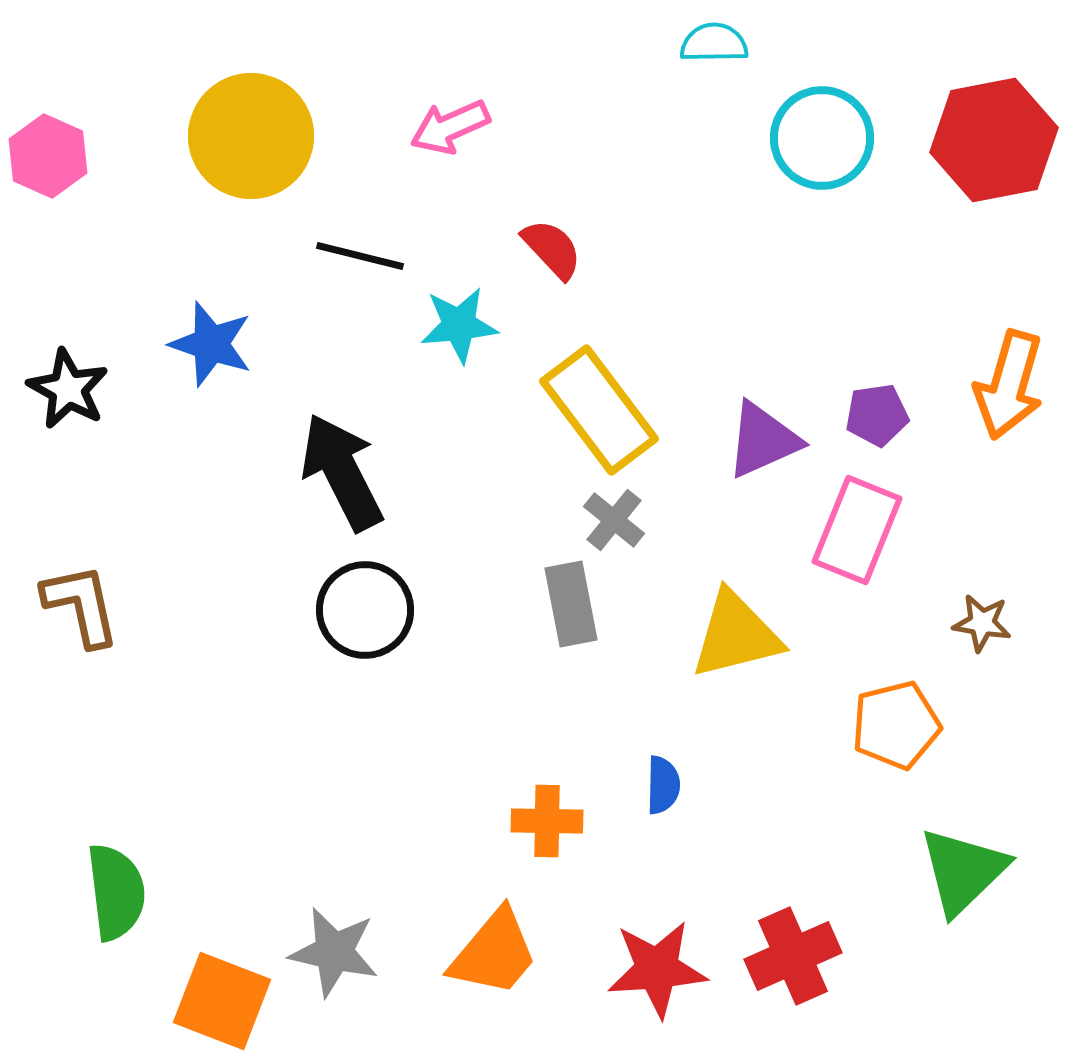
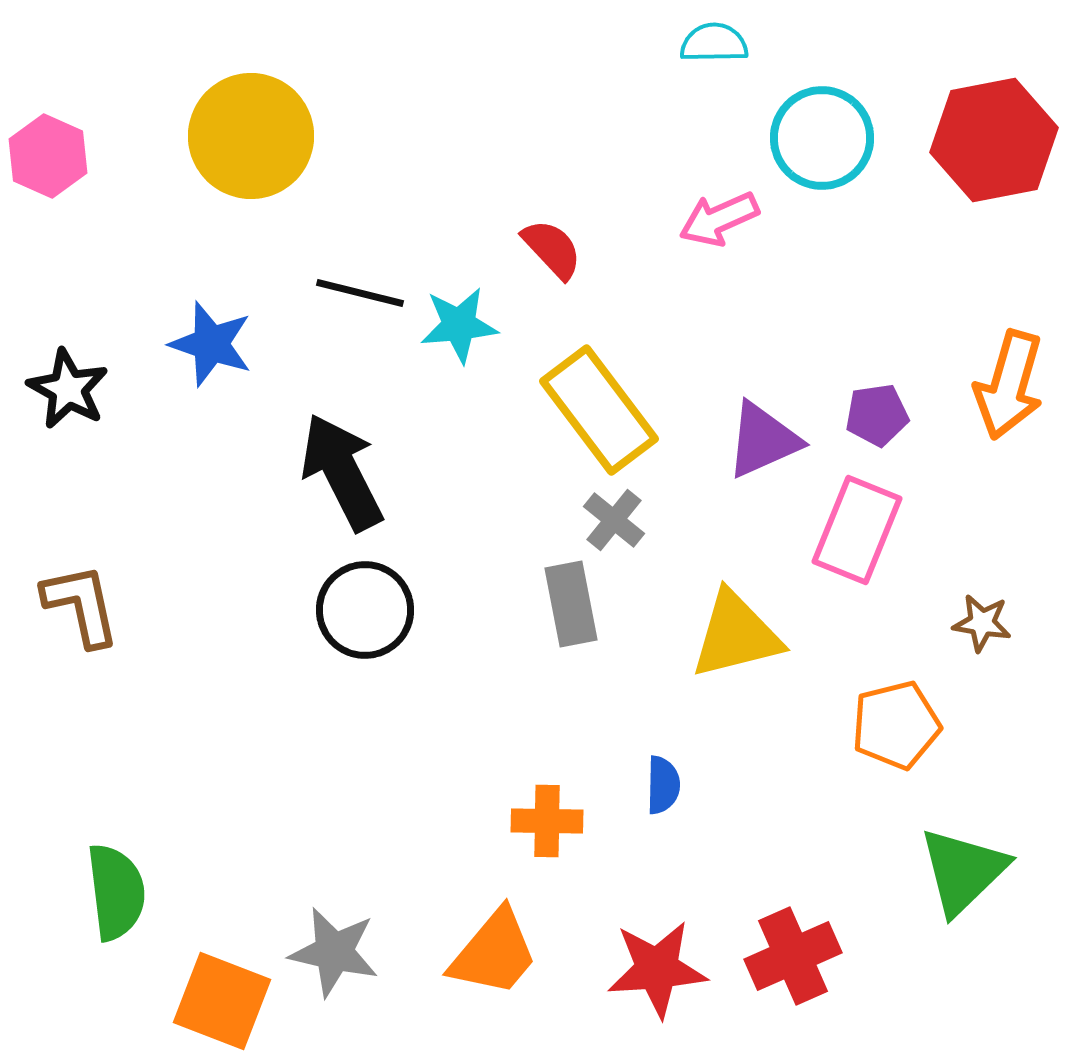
pink arrow: moved 269 px right, 92 px down
black line: moved 37 px down
